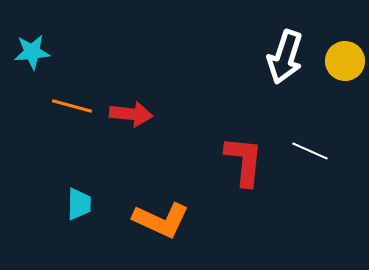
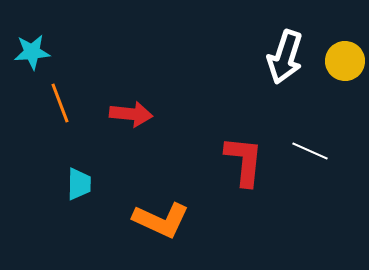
orange line: moved 12 px left, 3 px up; rotated 54 degrees clockwise
cyan trapezoid: moved 20 px up
